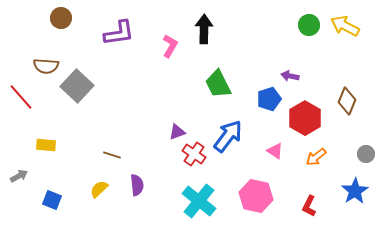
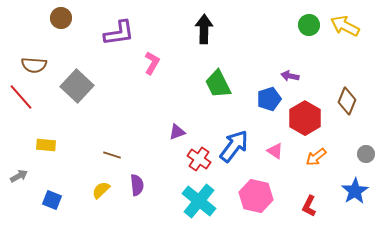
pink L-shape: moved 18 px left, 17 px down
brown semicircle: moved 12 px left, 1 px up
blue arrow: moved 6 px right, 10 px down
red cross: moved 5 px right, 5 px down
yellow semicircle: moved 2 px right, 1 px down
